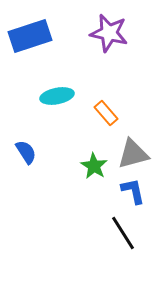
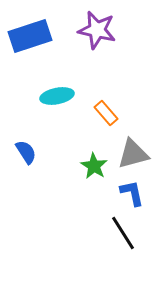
purple star: moved 12 px left, 3 px up
blue L-shape: moved 1 px left, 2 px down
